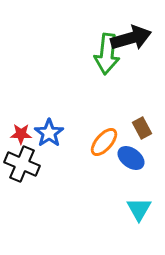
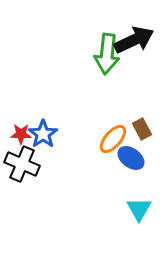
black arrow: moved 3 px right, 2 px down; rotated 9 degrees counterclockwise
brown rectangle: moved 1 px down
blue star: moved 6 px left, 1 px down
orange ellipse: moved 9 px right, 3 px up
